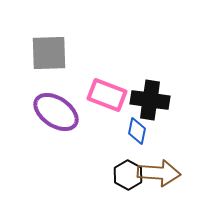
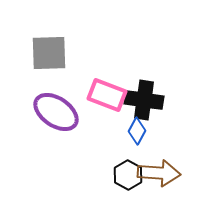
black cross: moved 6 px left
blue diamond: rotated 16 degrees clockwise
